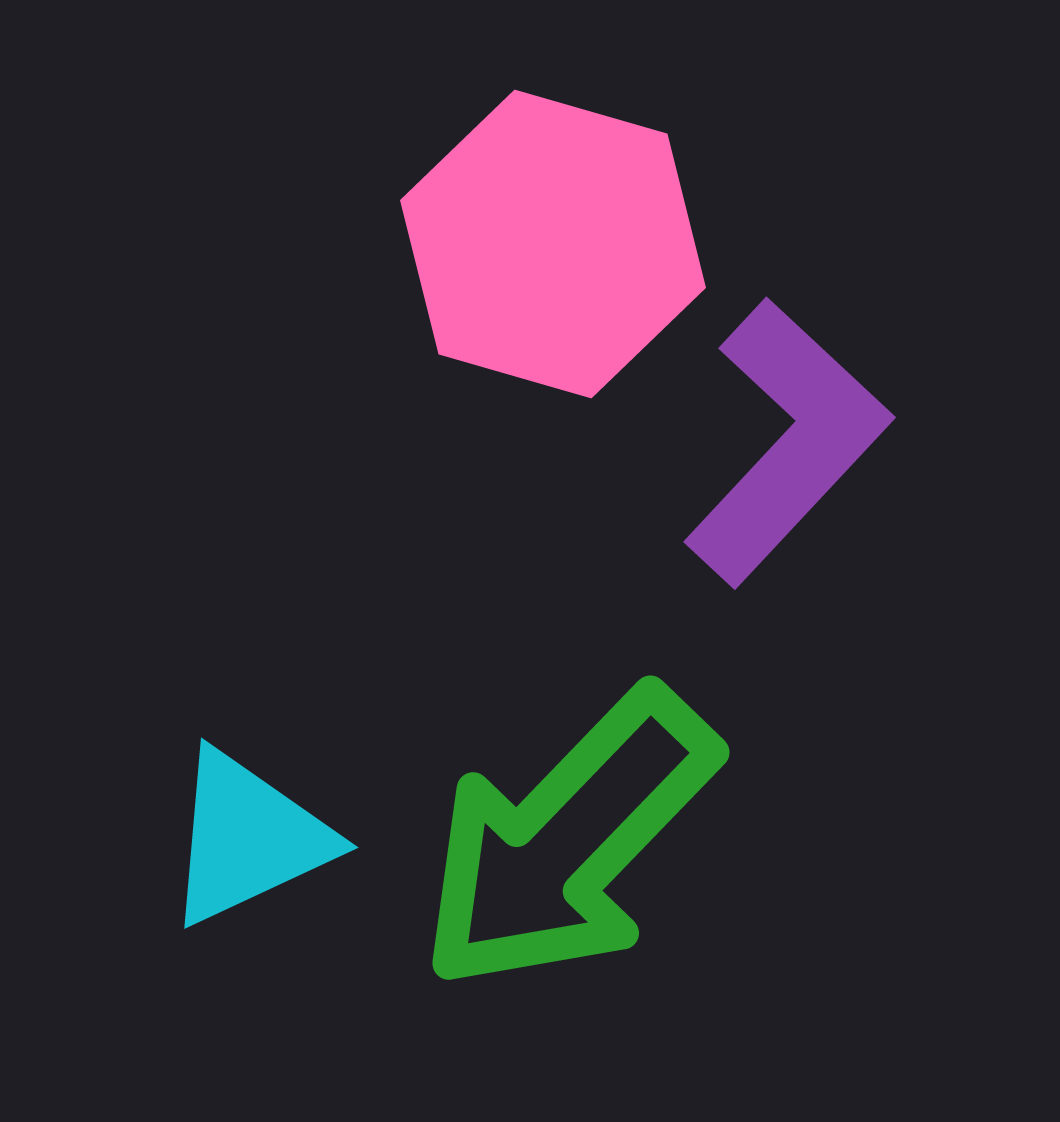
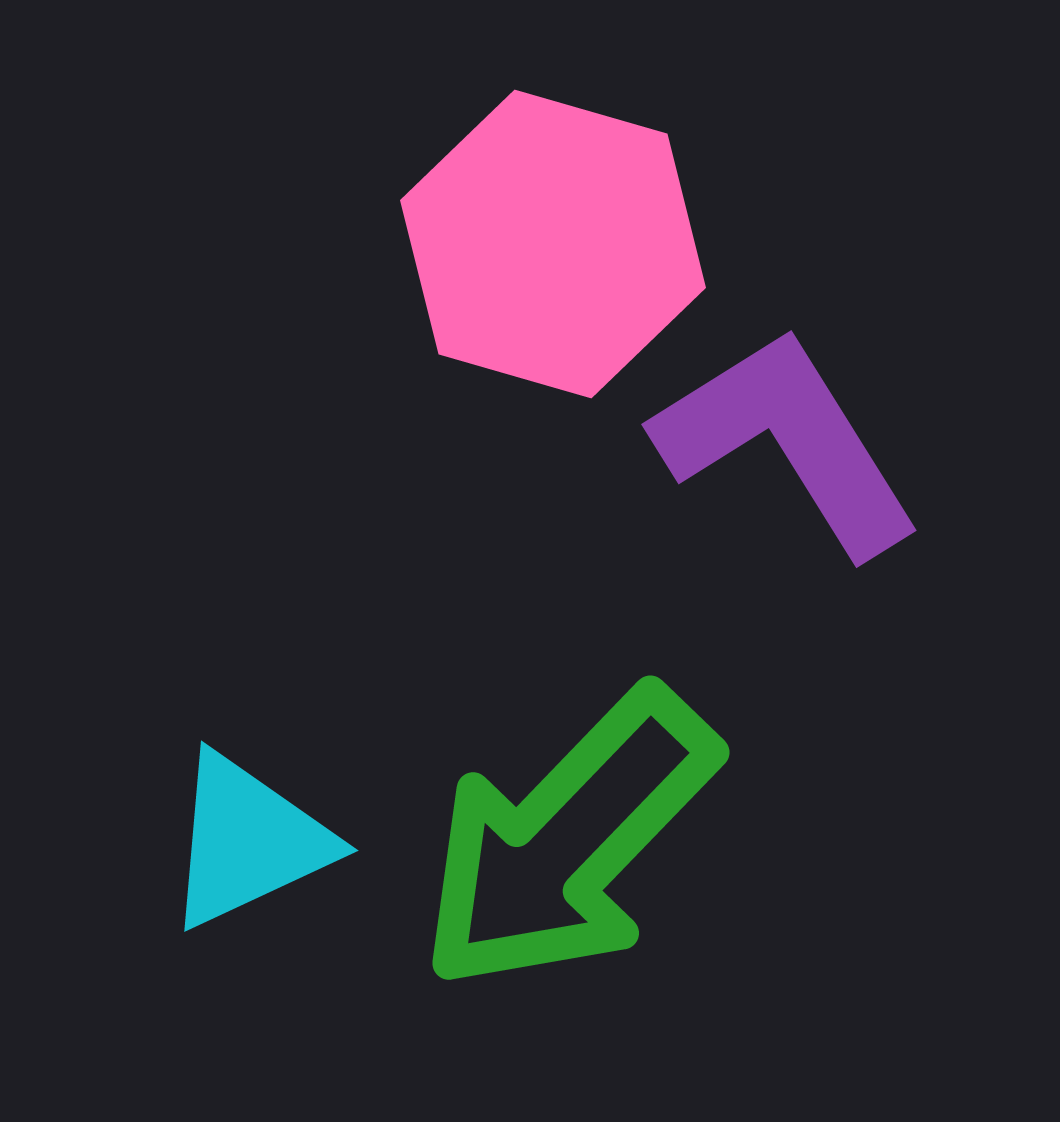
purple L-shape: rotated 75 degrees counterclockwise
cyan triangle: moved 3 px down
